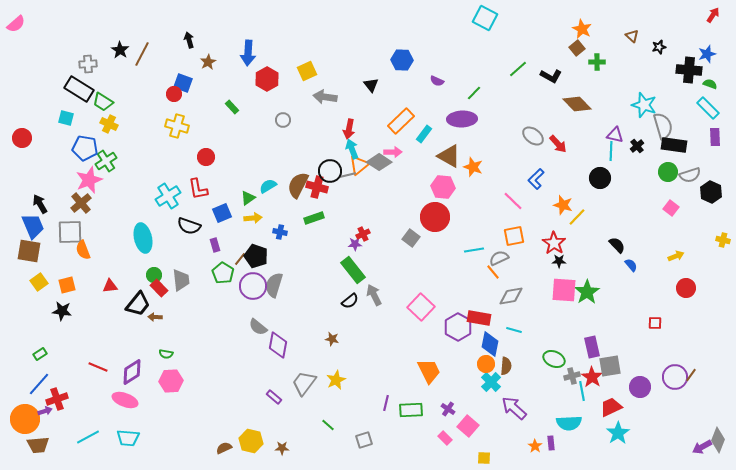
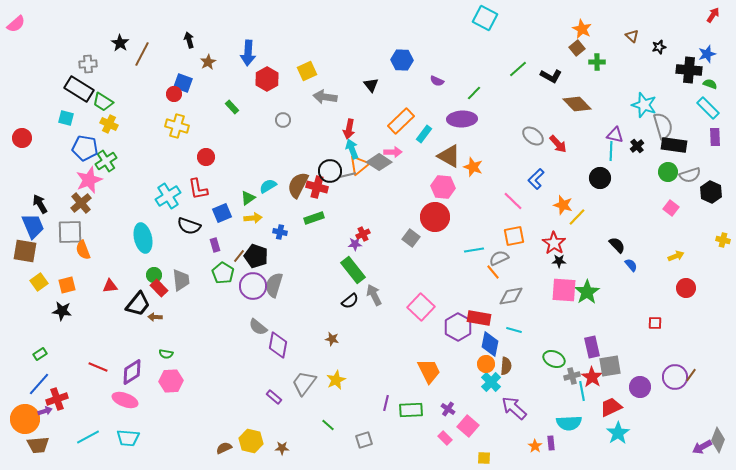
black star at (120, 50): moved 7 px up
brown square at (29, 251): moved 4 px left
brown line at (240, 259): moved 1 px left, 3 px up
